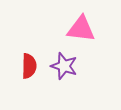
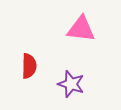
purple star: moved 7 px right, 18 px down
